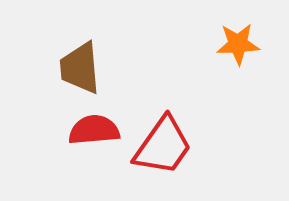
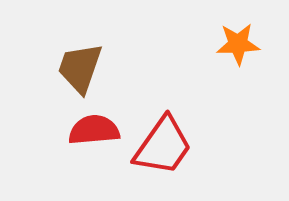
brown trapezoid: rotated 24 degrees clockwise
